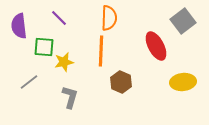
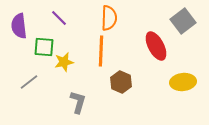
gray L-shape: moved 8 px right, 5 px down
